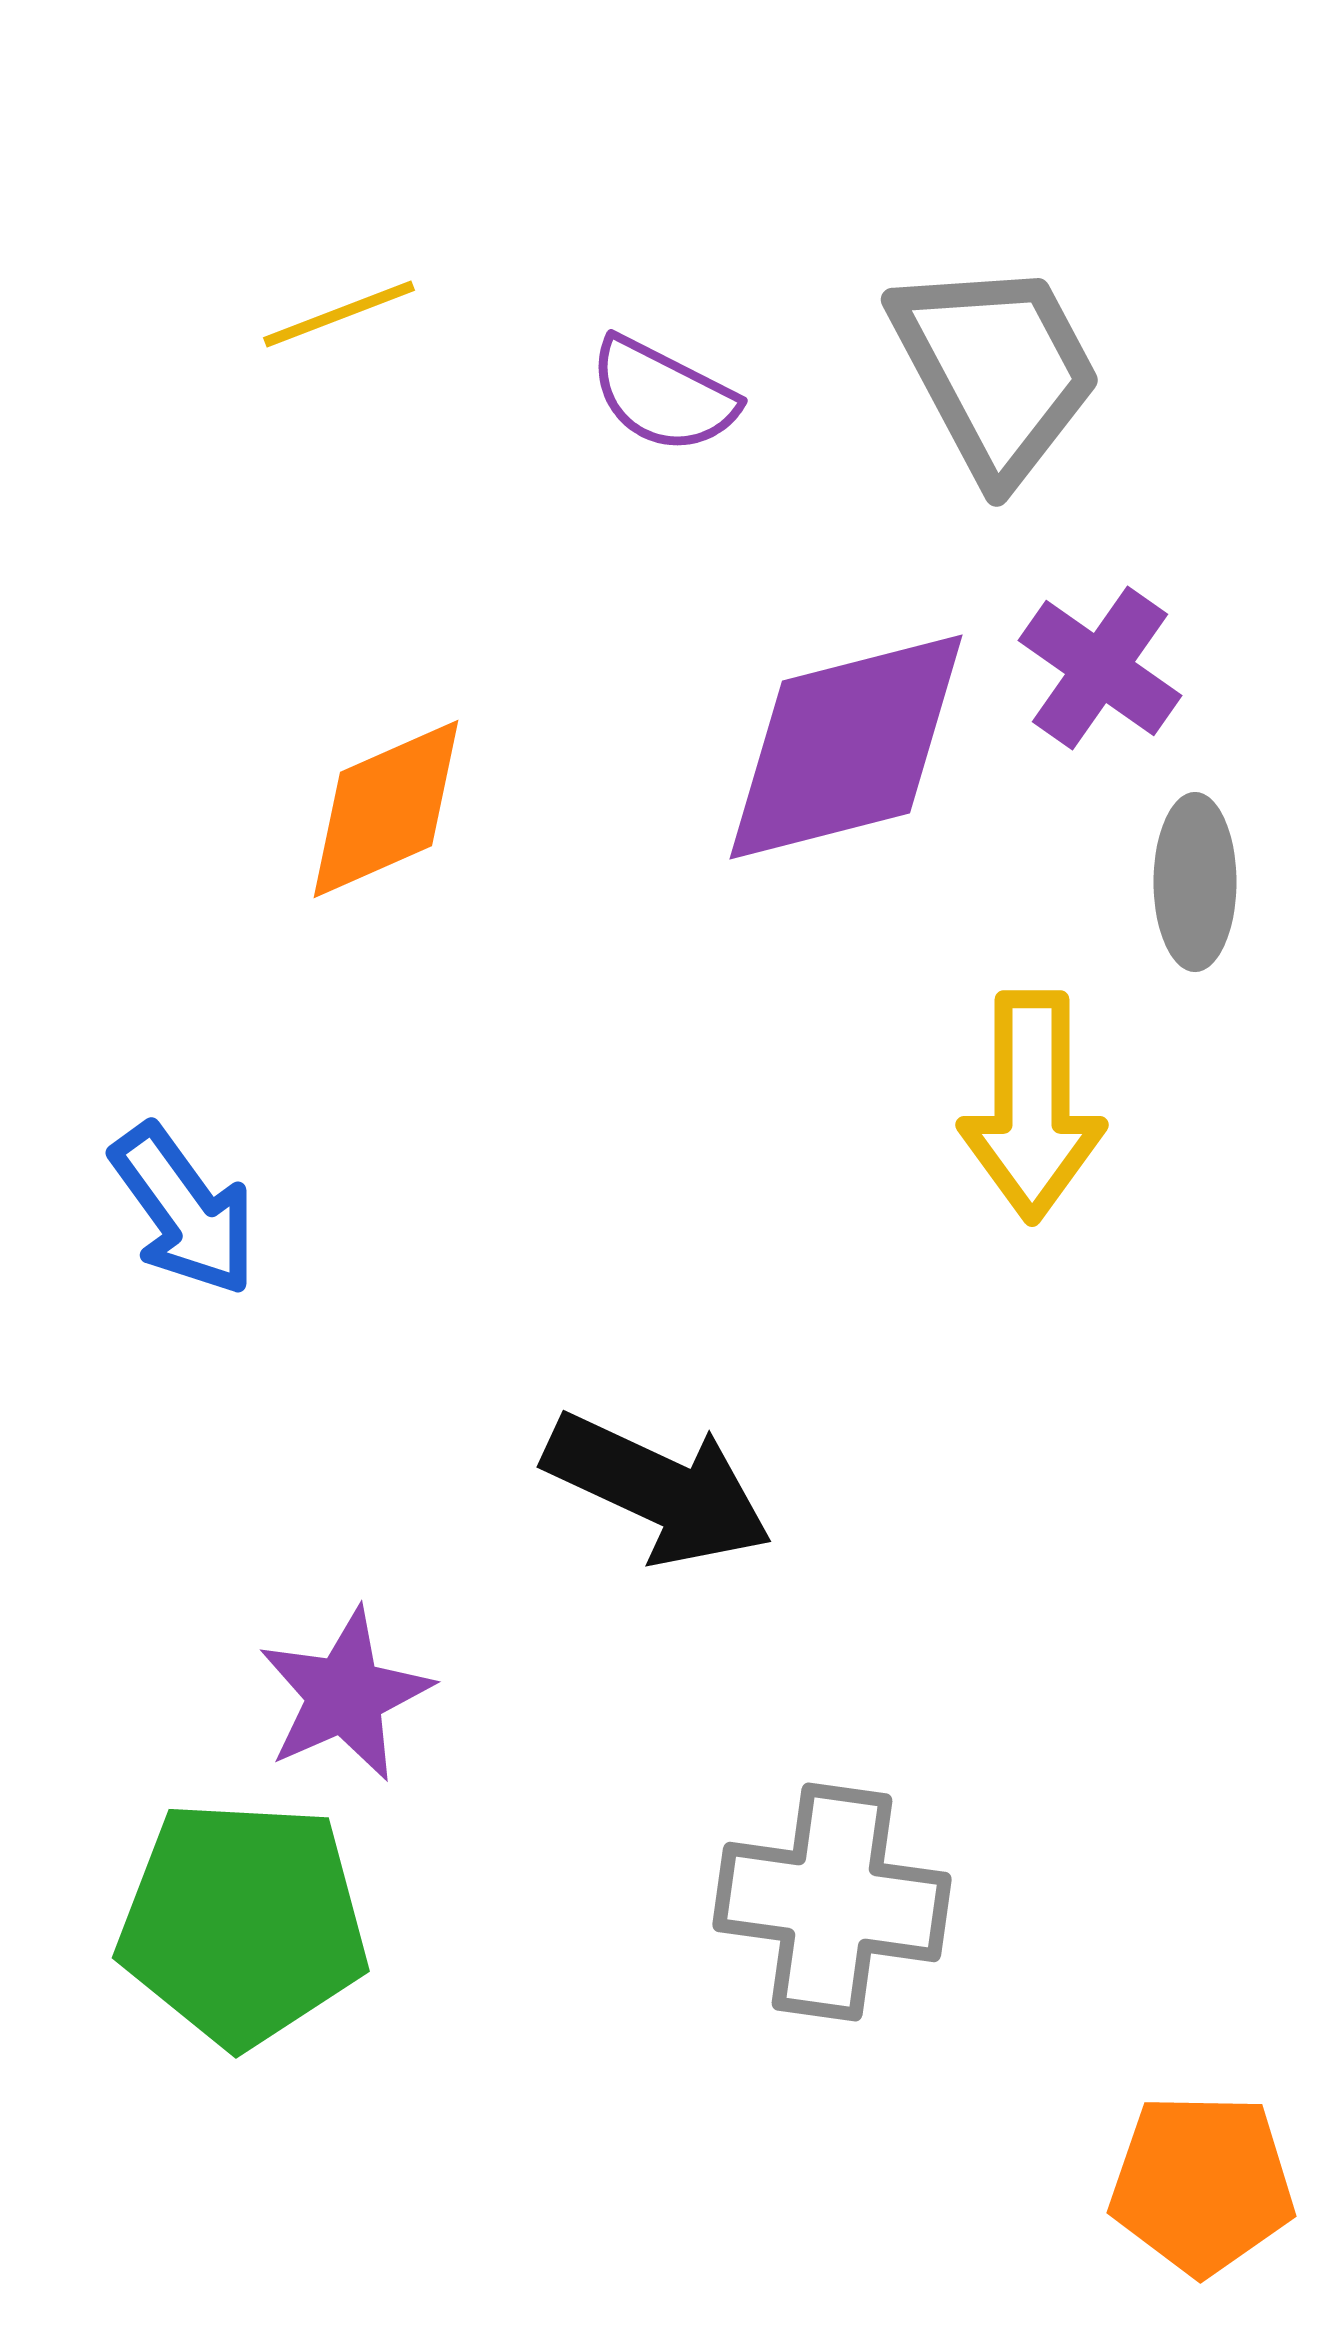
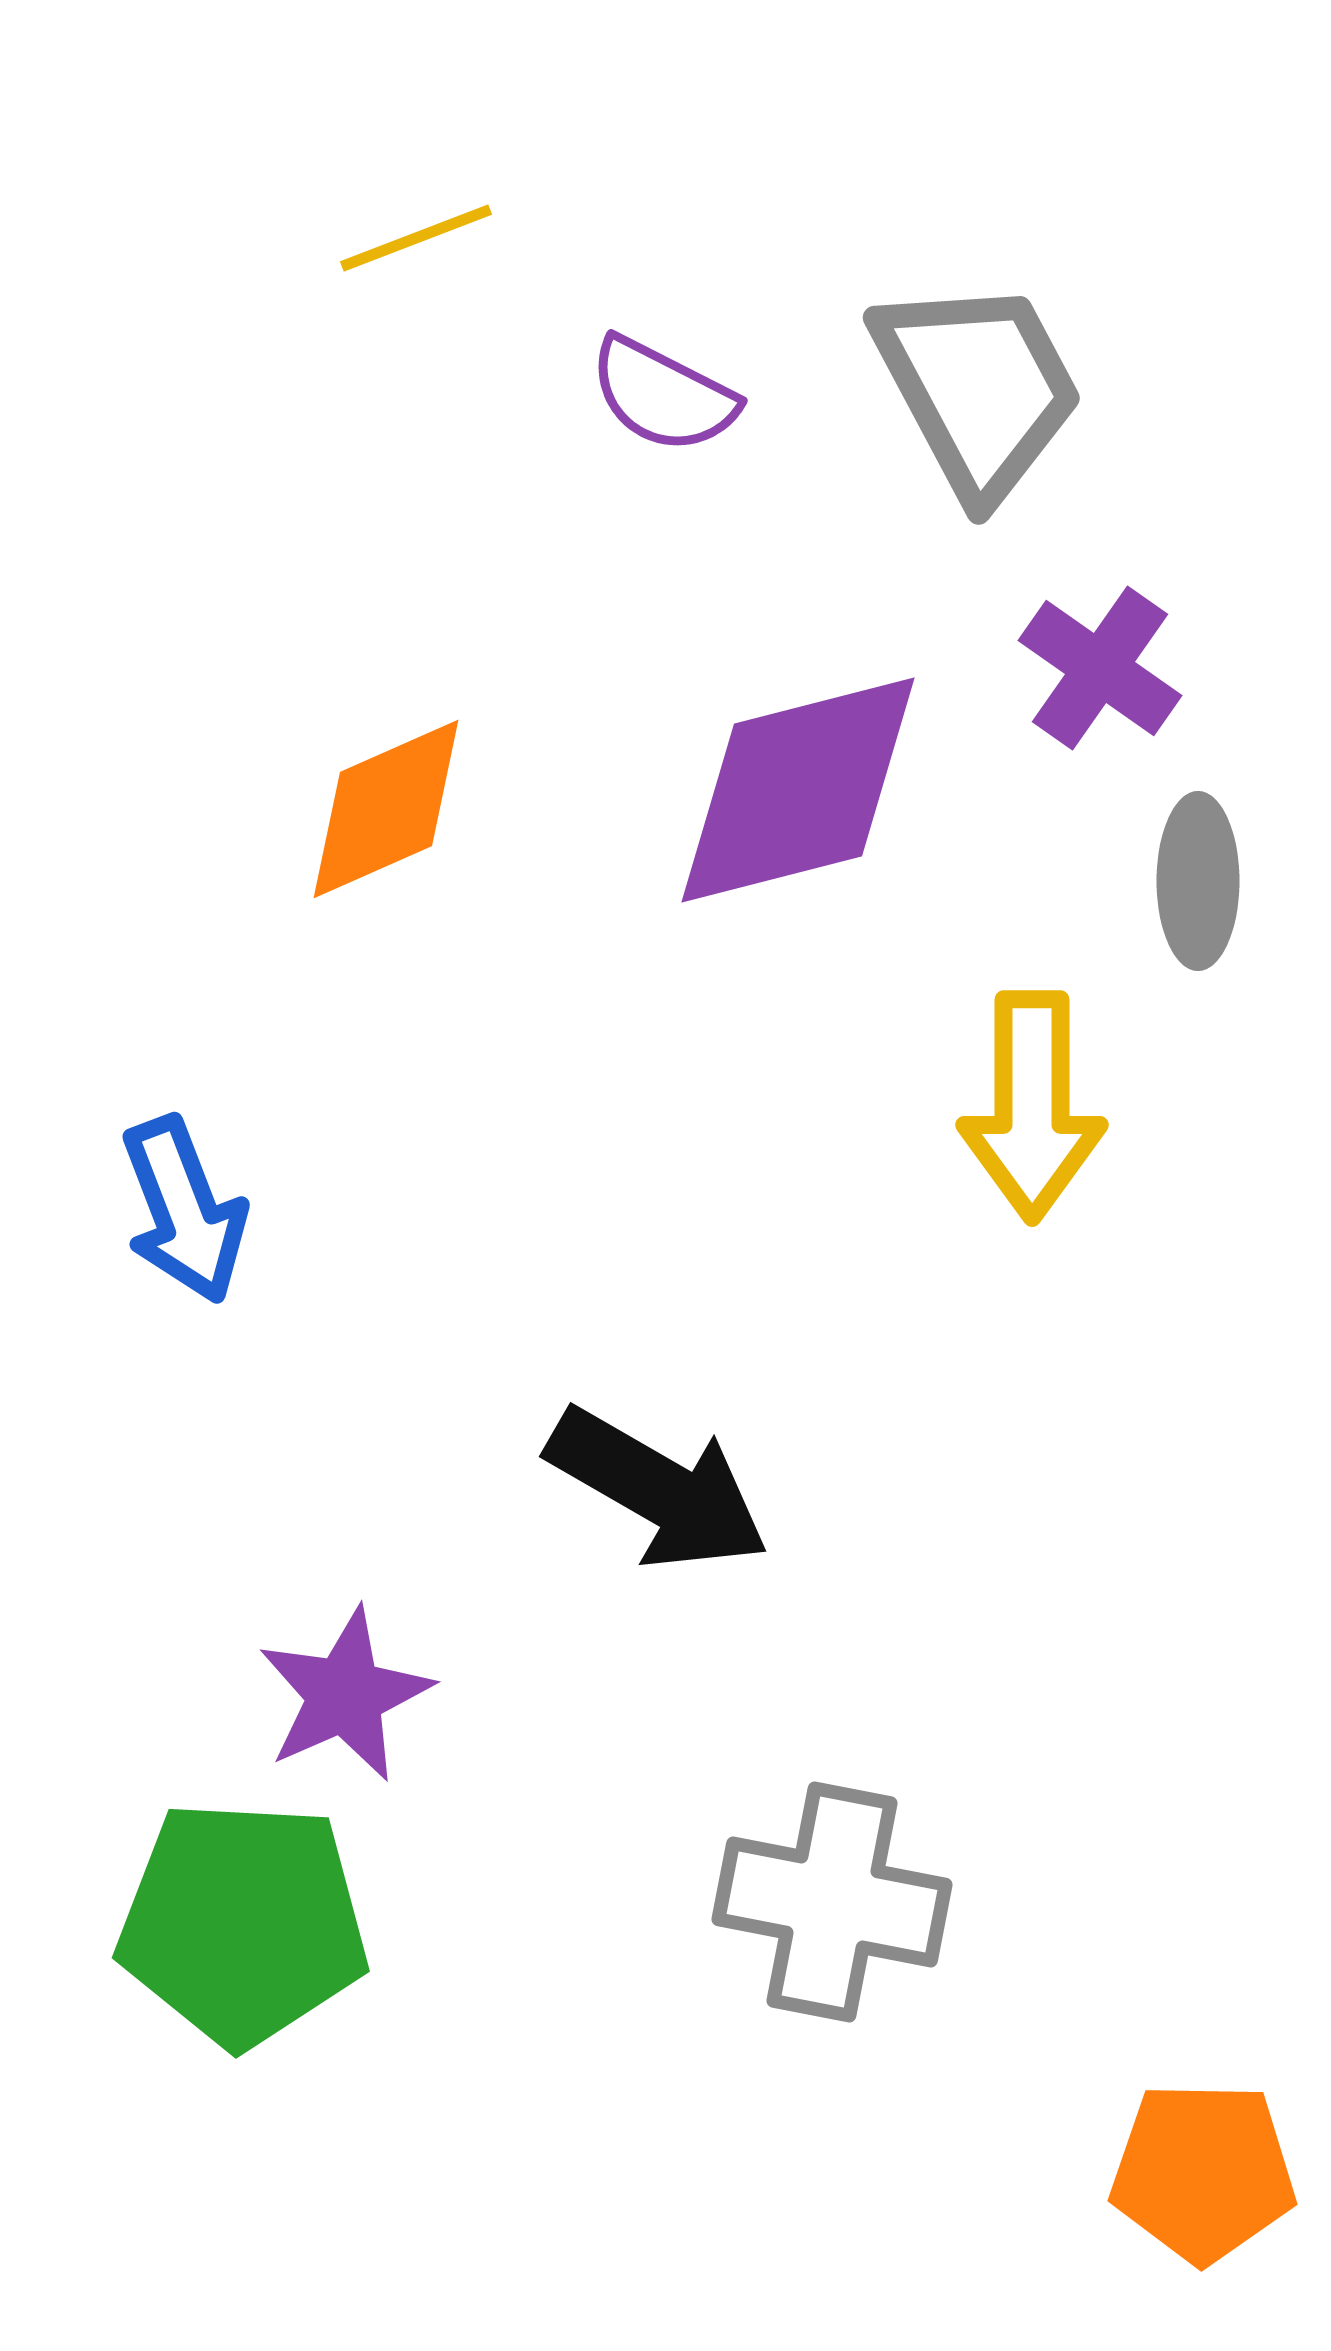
yellow line: moved 77 px right, 76 px up
gray trapezoid: moved 18 px left, 18 px down
purple diamond: moved 48 px left, 43 px down
gray ellipse: moved 3 px right, 1 px up
blue arrow: rotated 15 degrees clockwise
black arrow: rotated 5 degrees clockwise
gray cross: rotated 3 degrees clockwise
orange pentagon: moved 1 px right, 12 px up
